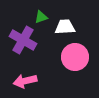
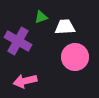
purple cross: moved 5 px left, 1 px down
